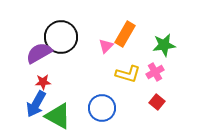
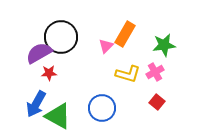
red star: moved 6 px right, 9 px up
